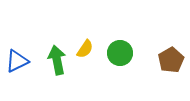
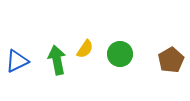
green circle: moved 1 px down
